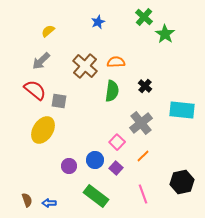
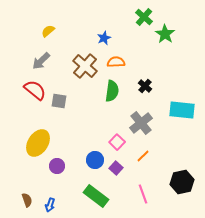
blue star: moved 6 px right, 16 px down
yellow ellipse: moved 5 px left, 13 px down
purple circle: moved 12 px left
blue arrow: moved 1 px right, 2 px down; rotated 72 degrees counterclockwise
